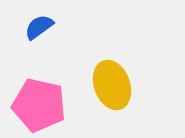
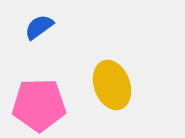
pink pentagon: rotated 14 degrees counterclockwise
